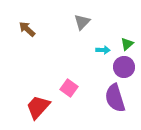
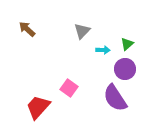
gray triangle: moved 9 px down
purple circle: moved 1 px right, 2 px down
purple semicircle: rotated 16 degrees counterclockwise
